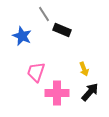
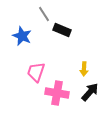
yellow arrow: rotated 24 degrees clockwise
pink cross: rotated 10 degrees clockwise
